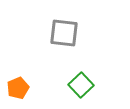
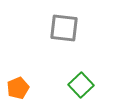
gray square: moved 5 px up
